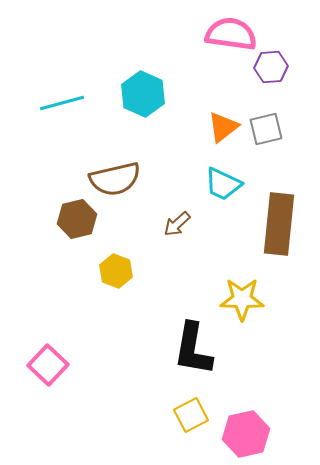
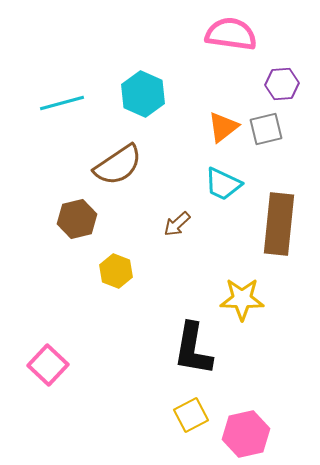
purple hexagon: moved 11 px right, 17 px down
brown semicircle: moved 3 px right, 14 px up; rotated 21 degrees counterclockwise
